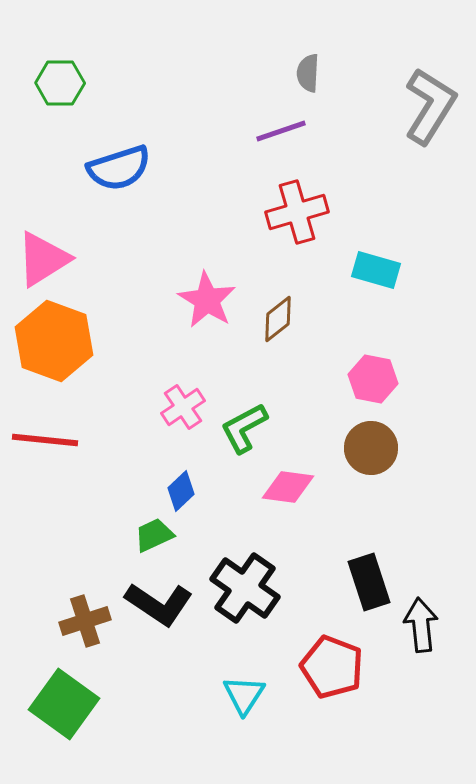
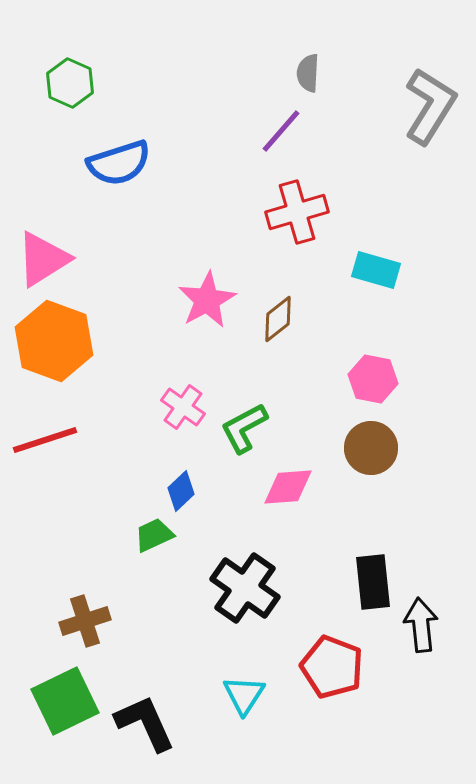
green hexagon: moved 10 px right; rotated 24 degrees clockwise
purple line: rotated 30 degrees counterclockwise
blue semicircle: moved 5 px up
pink star: rotated 12 degrees clockwise
pink cross: rotated 21 degrees counterclockwise
red line: rotated 24 degrees counterclockwise
pink diamond: rotated 12 degrees counterclockwise
black rectangle: moved 4 px right; rotated 12 degrees clockwise
black L-shape: moved 14 px left, 119 px down; rotated 148 degrees counterclockwise
green square: moved 1 px right, 3 px up; rotated 28 degrees clockwise
